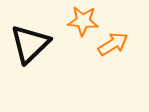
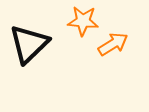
black triangle: moved 1 px left
